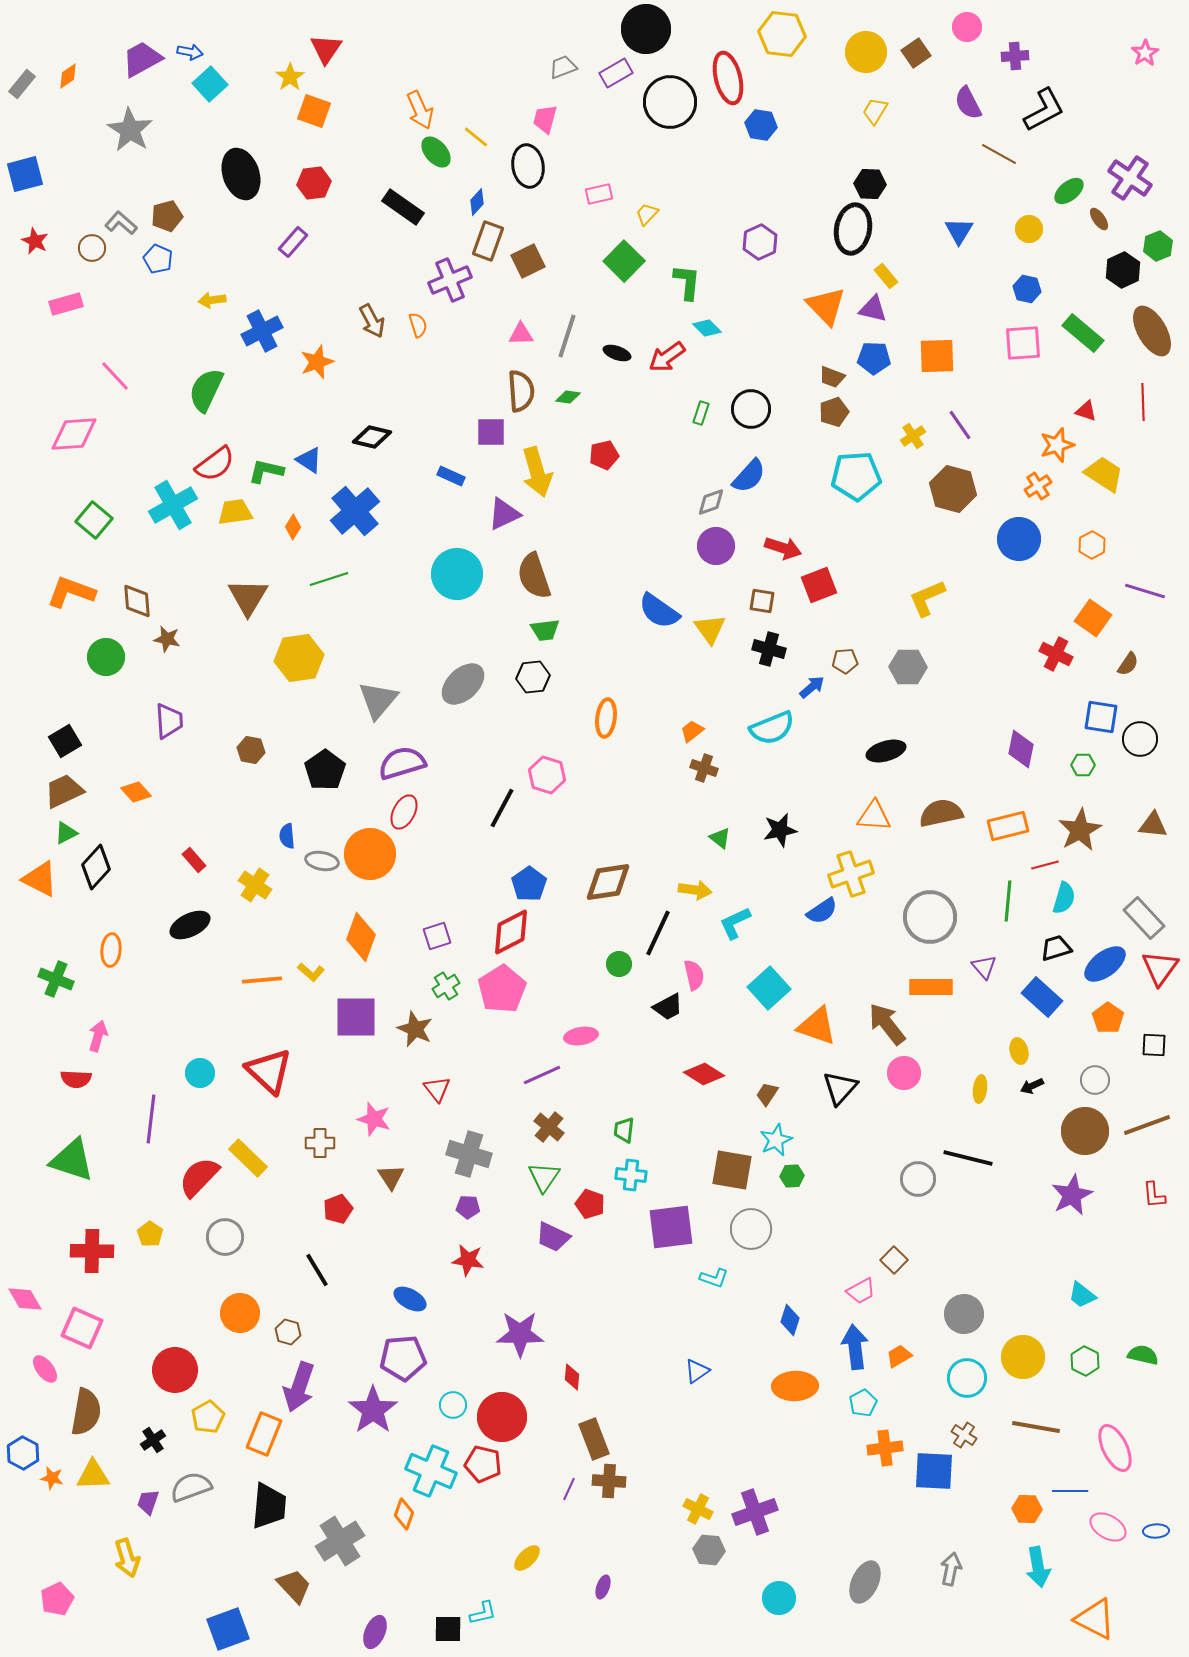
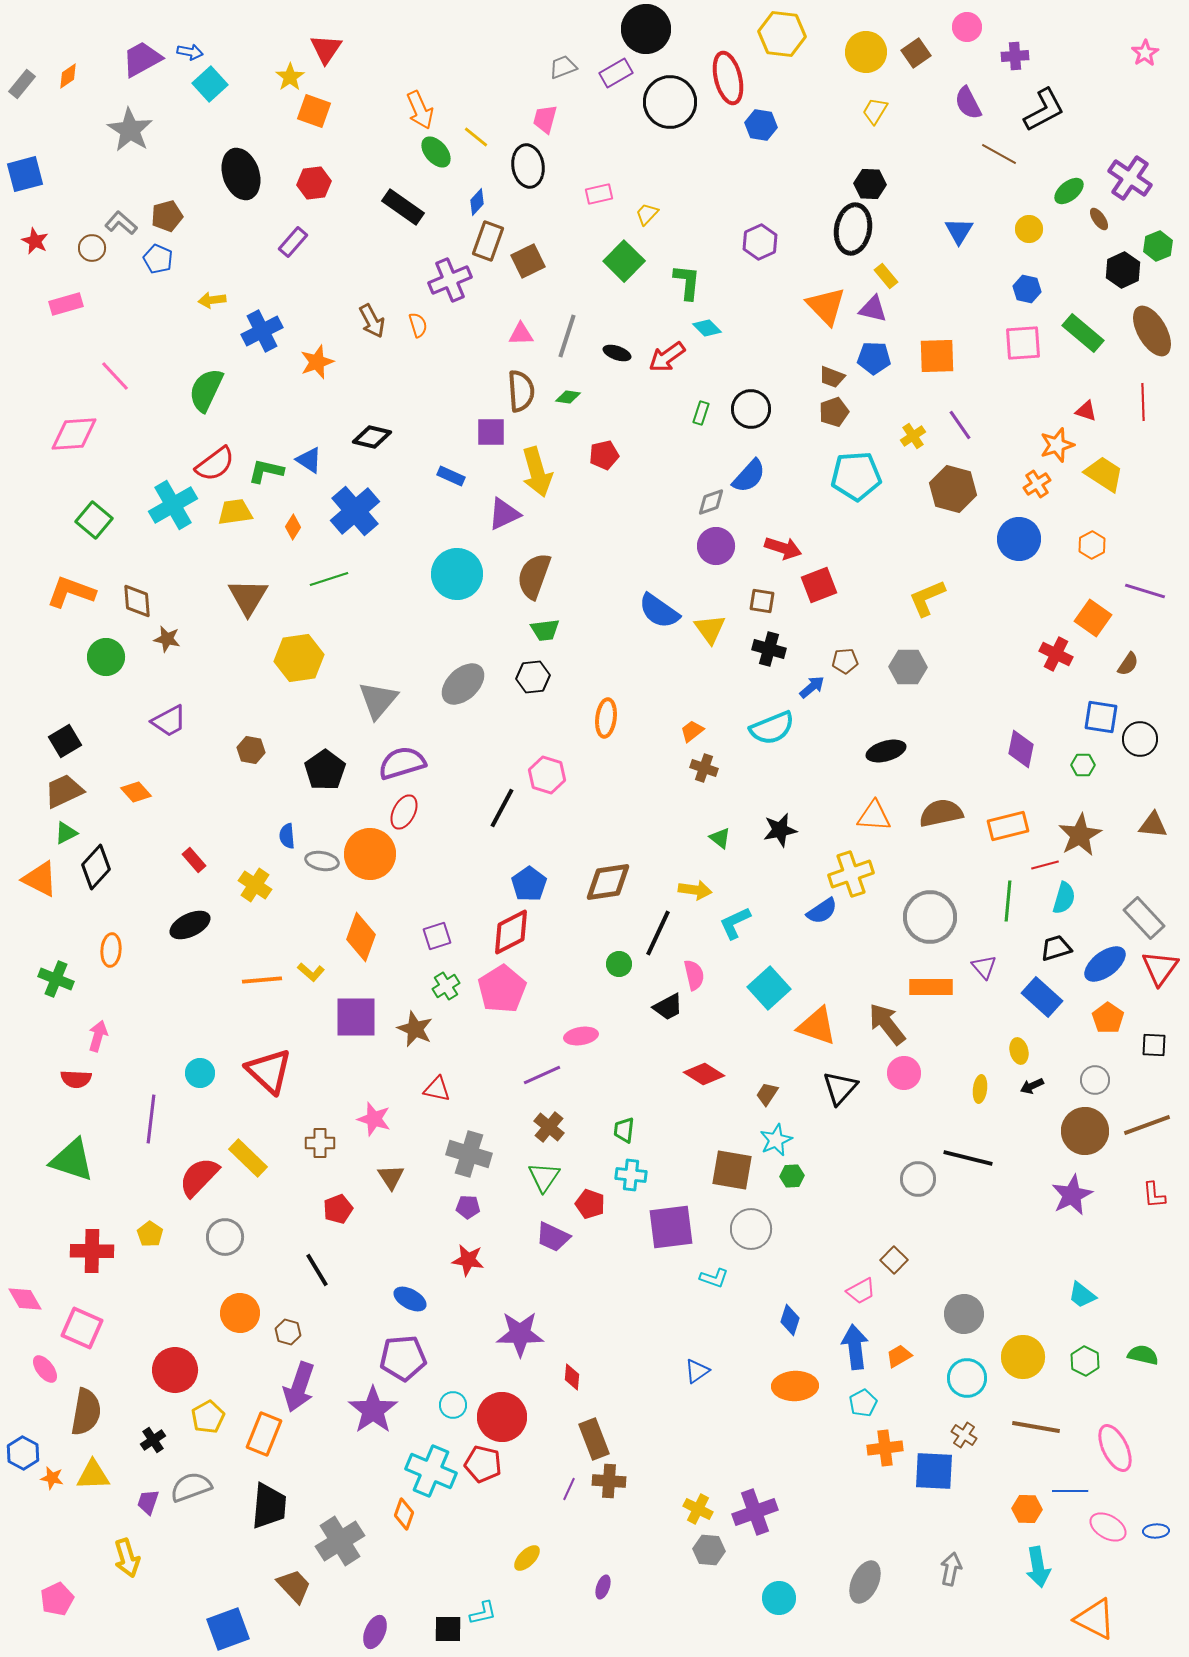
orange cross at (1038, 486): moved 1 px left, 2 px up
brown semicircle at (534, 576): rotated 39 degrees clockwise
purple trapezoid at (169, 721): rotated 66 degrees clockwise
brown star at (1080, 830): moved 5 px down
red triangle at (437, 1089): rotated 40 degrees counterclockwise
